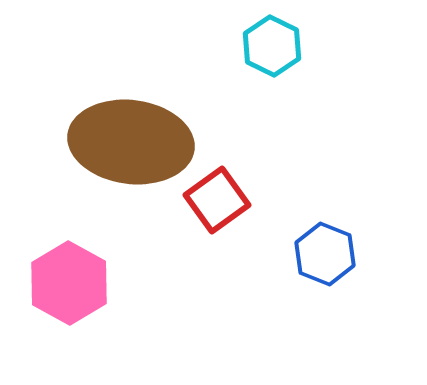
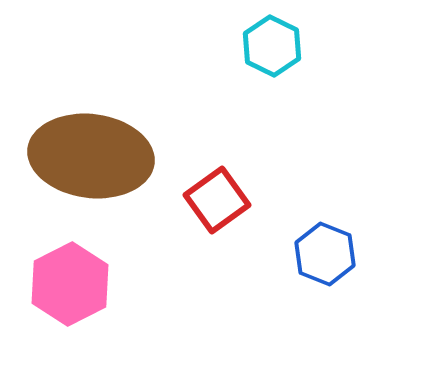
brown ellipse: moved 40 px left, 14 px down
pink hexagon: moved 1 px right, 1 px down; rotated 4 degrees clockwise
